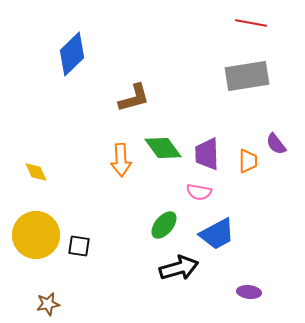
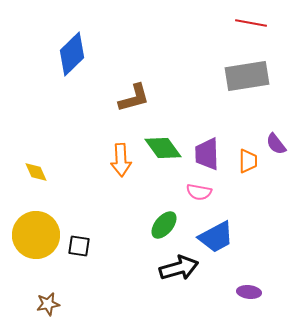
blue trapezoid: moved 1 px left, 3 px down
